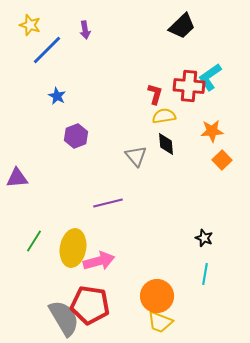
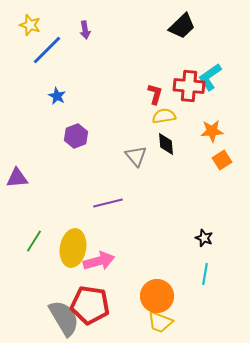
orange square: rotated 12 degrees clockwise
